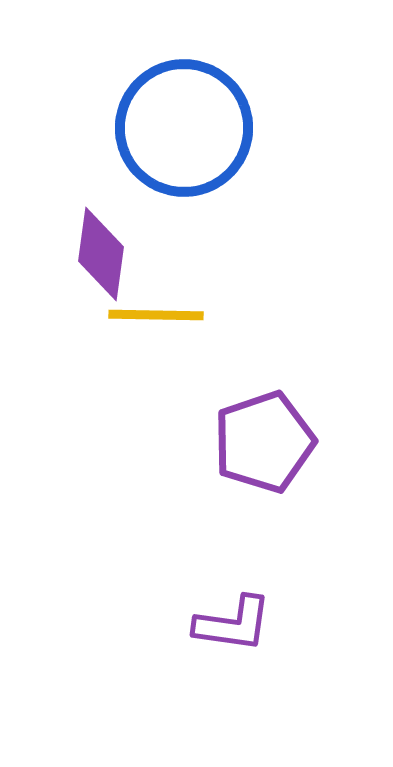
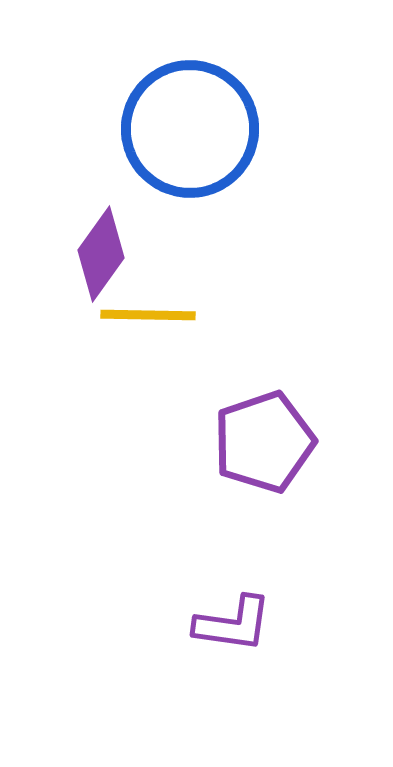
blue circle: moved 6 px right, 1 px down
purple diamond: rotated 28 degrees clockwise
yellow line: moved 8 px left
